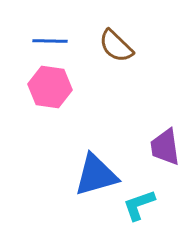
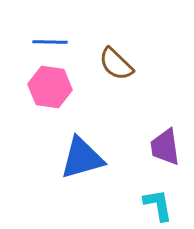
blue line: moved 1 px down
brown semicircle: moved 18 px down
blue triangle: moved 14 px left, 17 px up
cyan L-shape: moved 19 px right; rotated 99 degrees clockwise
